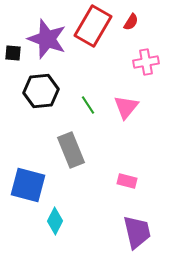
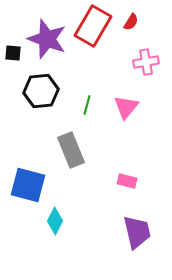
green line: moved 1 px left; rotated 48 degrees clockwise
